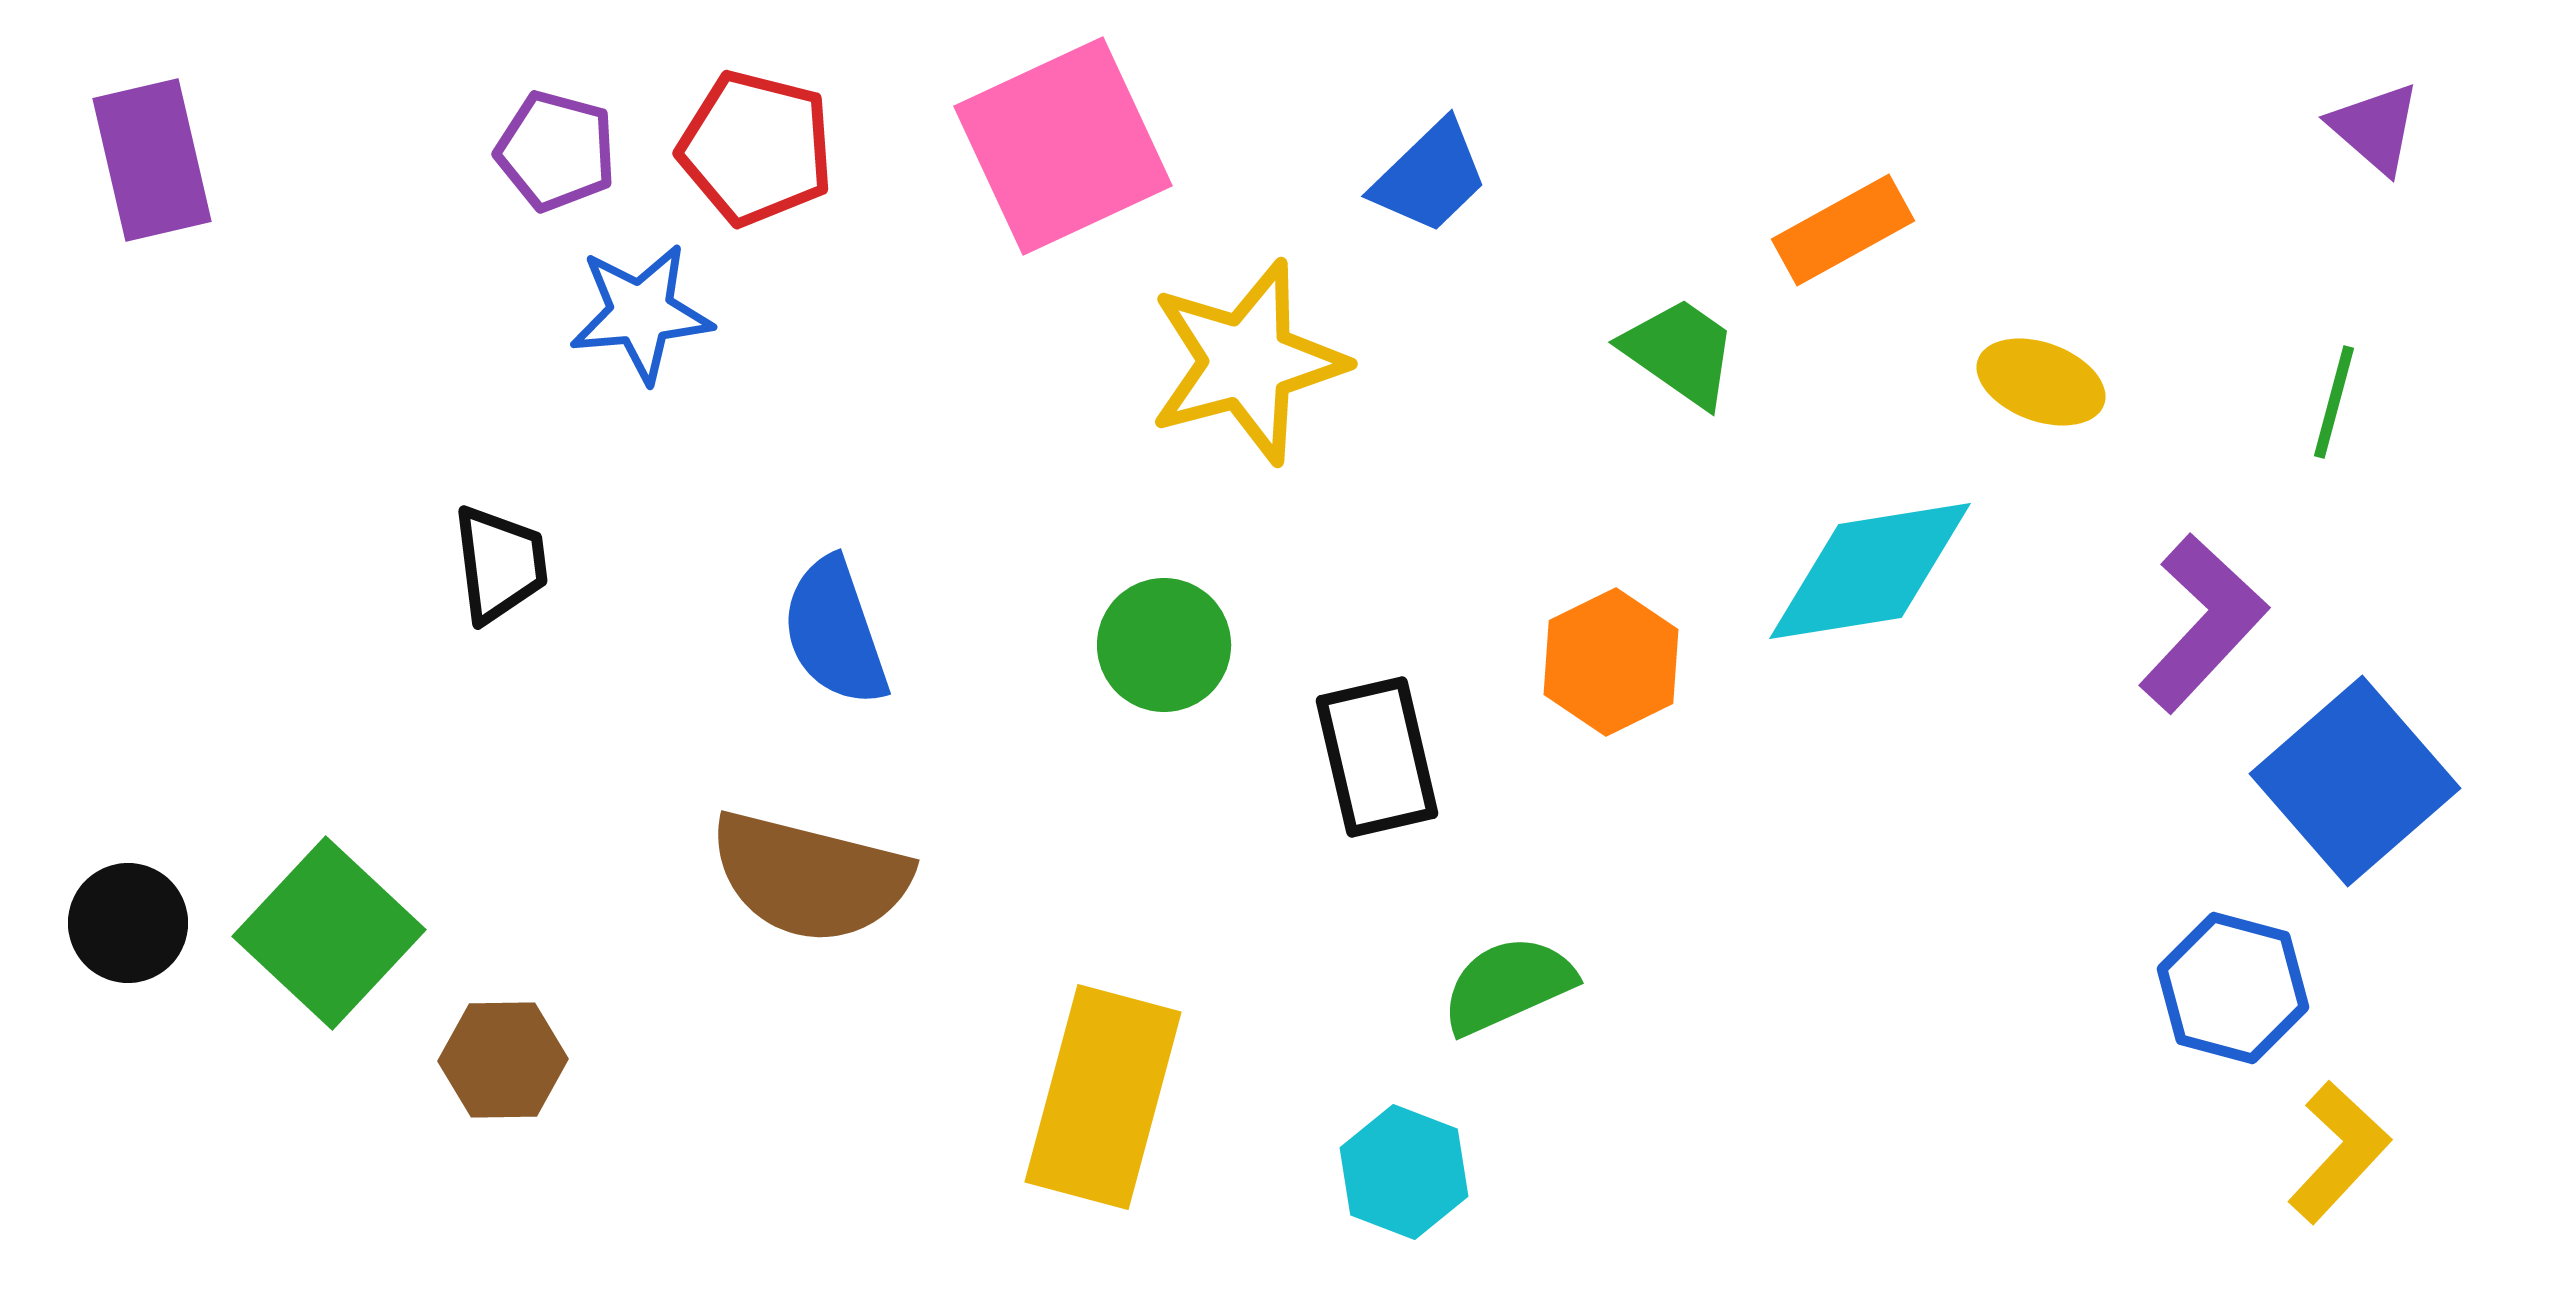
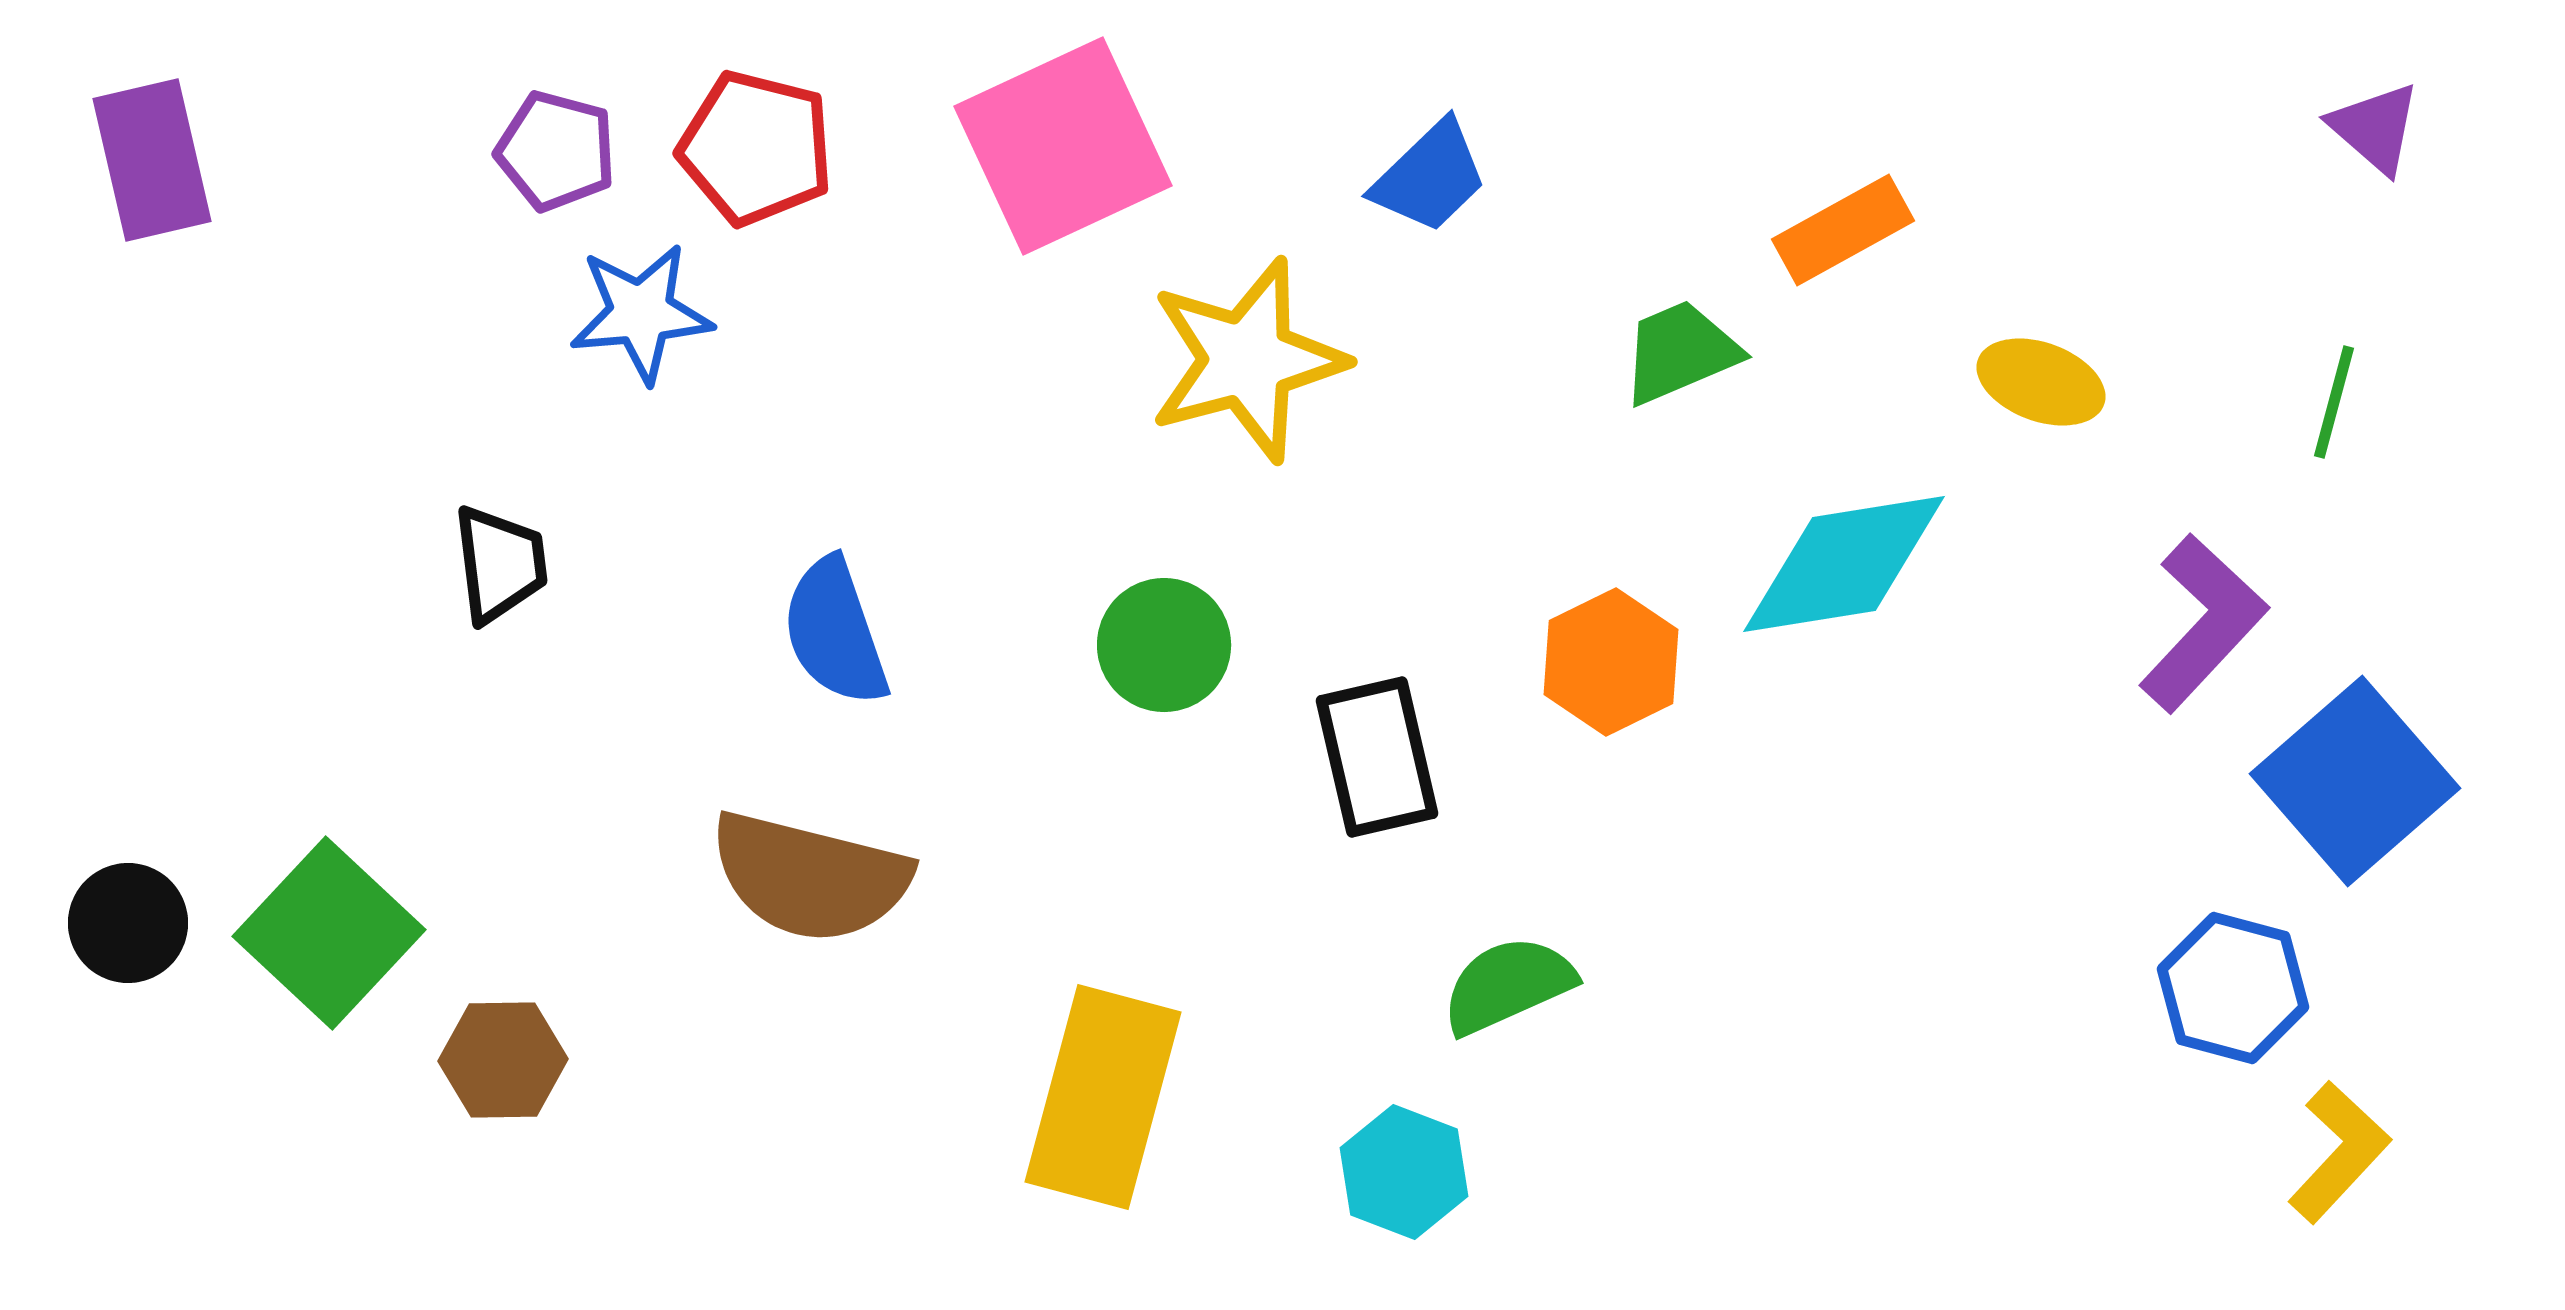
green trapezoid: rotated 58 degrees counterclockwise
yellow star: moved 2 px up
cyan diamond: moved 26 px left, 7 px up
